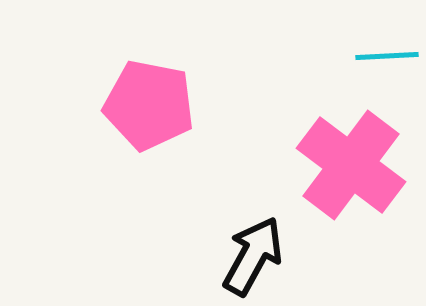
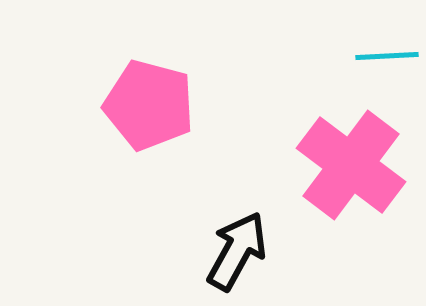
pink pentagon: rotated 4 degrees clockwise
black arrow: moved 16 px left, 5 px up
